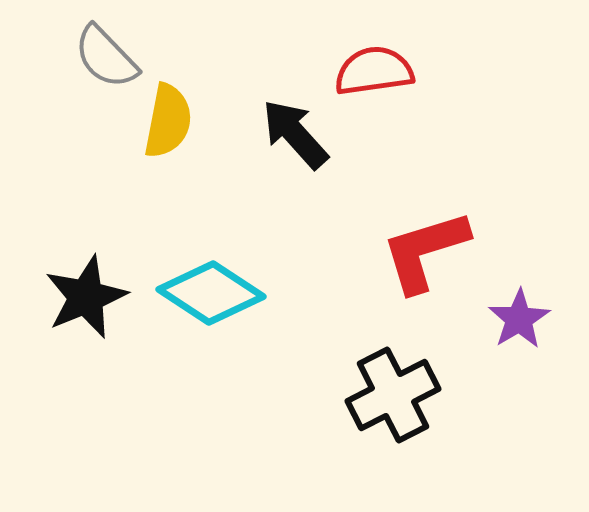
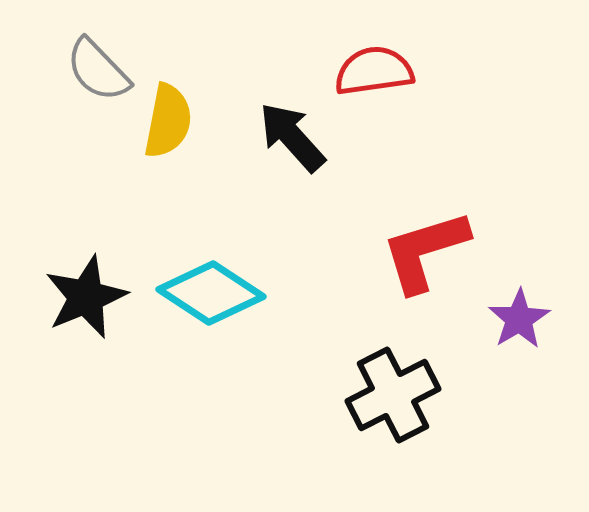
gray semicircle: moved 8 px left, 13 px down
black arrow: moved 3 px left, 3 px down
